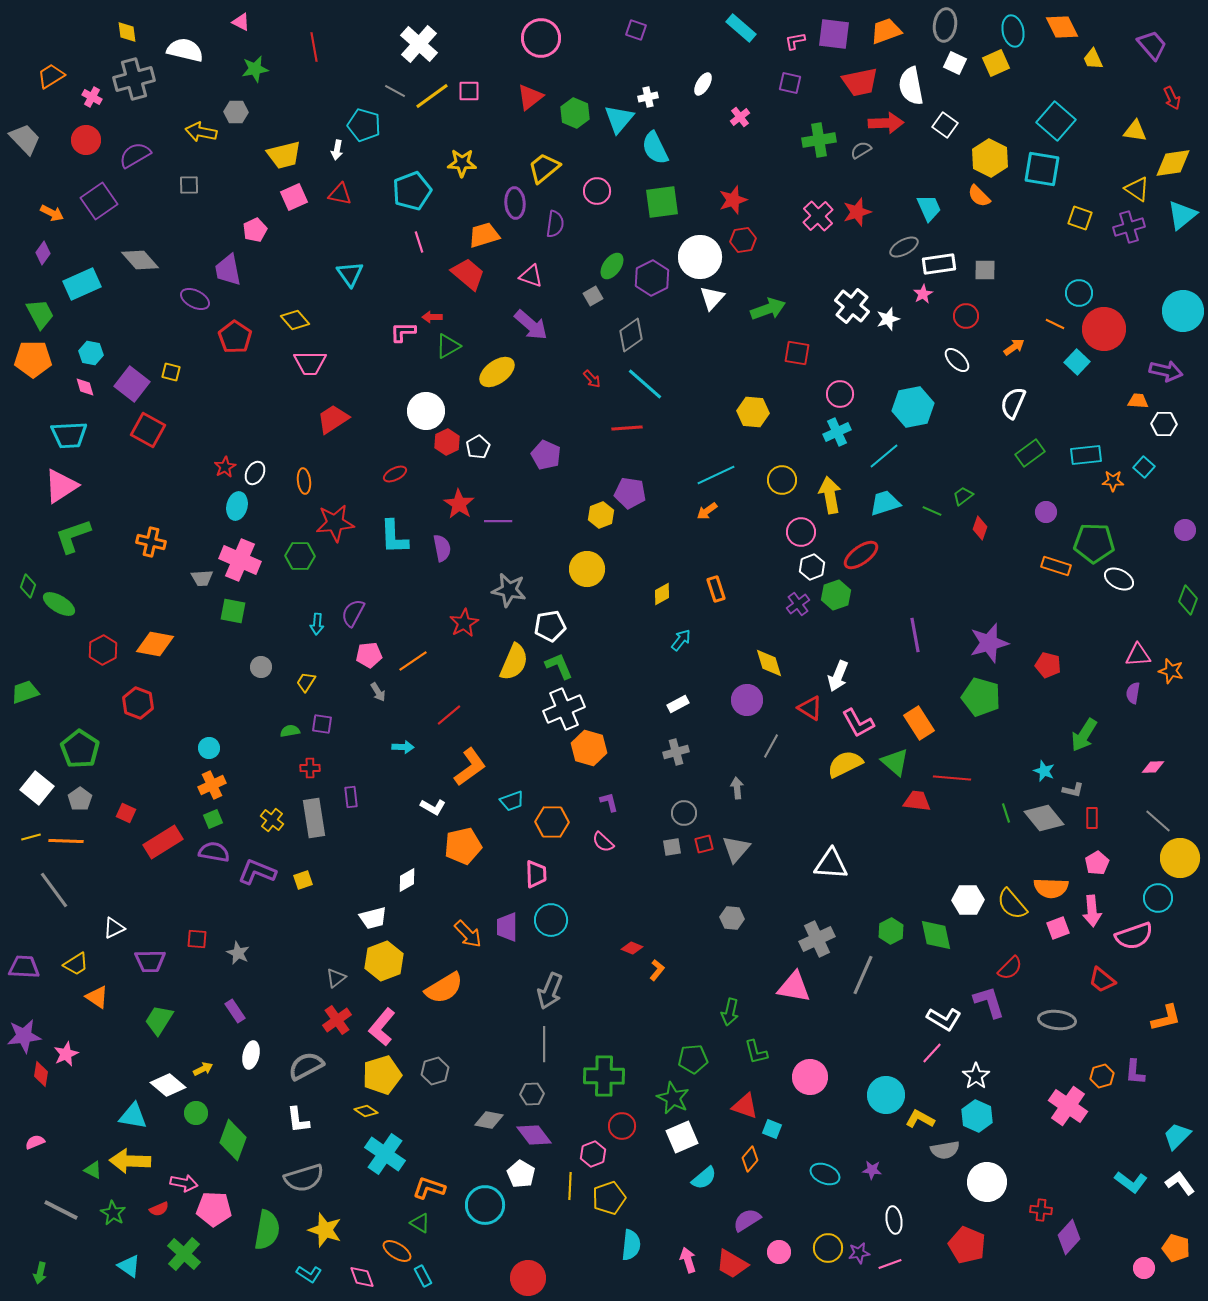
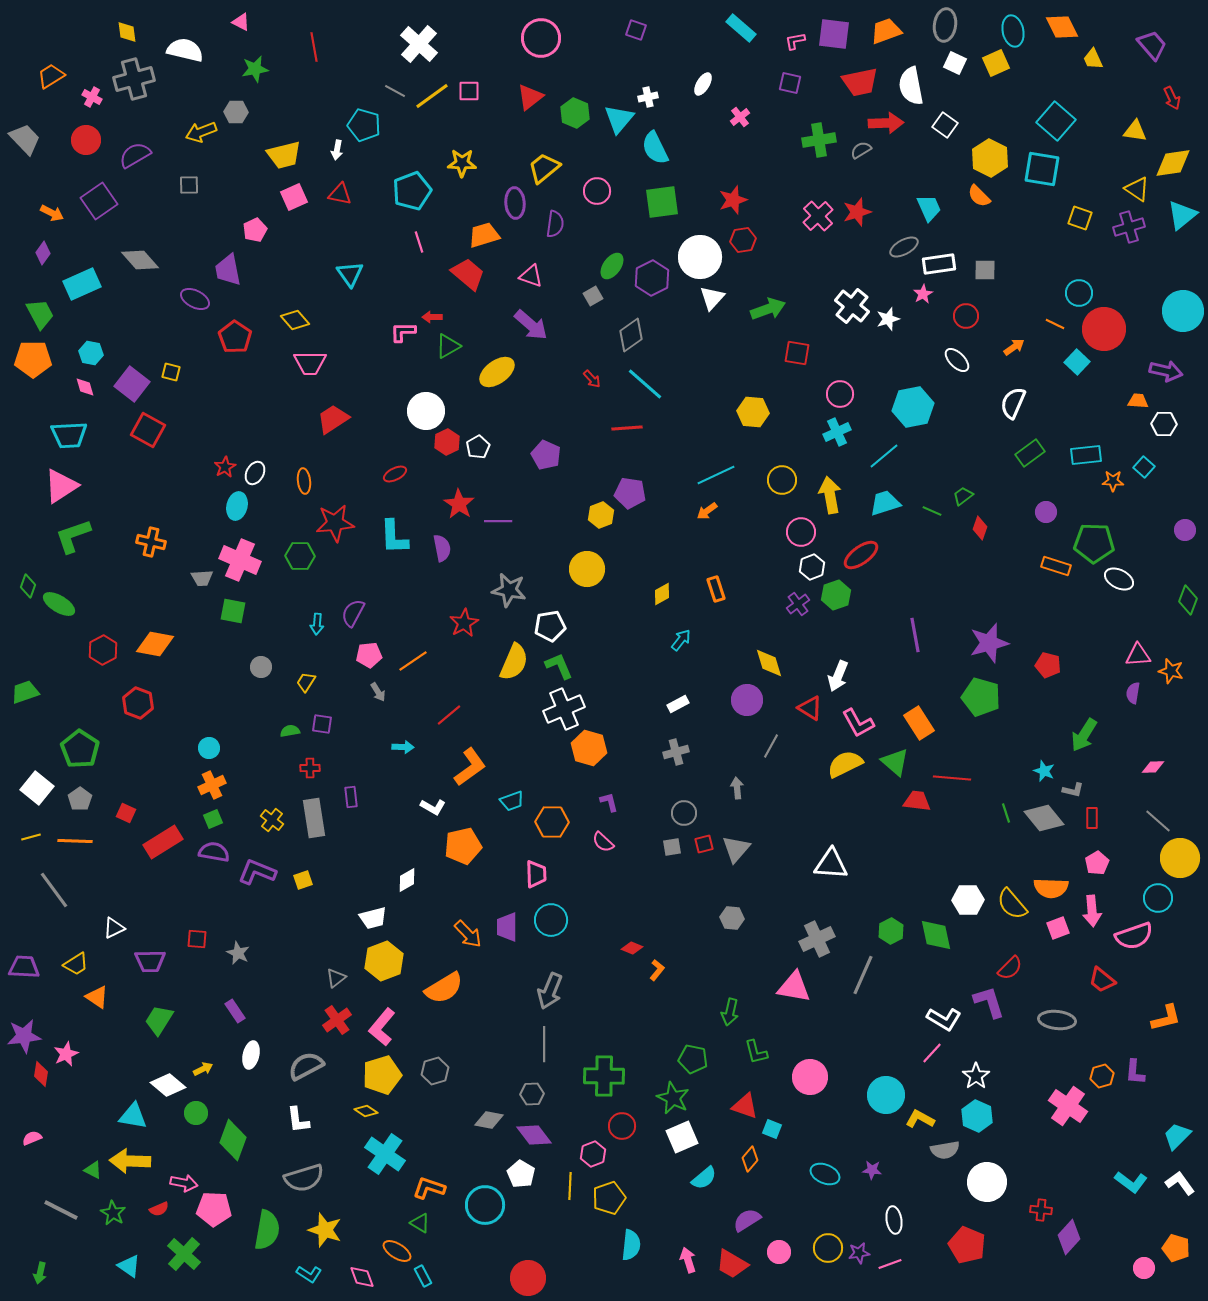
yellow arrow at (201, 132): rotated 32 degrees counterclockwise
orange line at (66, 841): moved 9 px right
green pentagon at (693, 1059): rotated 16 degrees clockwise
pink semicircle at (35, 1142): moved 3 px left, 4 px up
